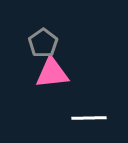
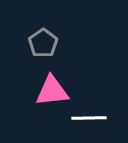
pink triangle: moved 18 px down
